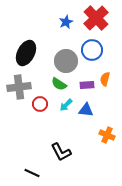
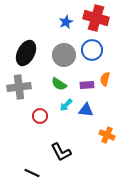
red cross: rotated 30 degrees counterclockwise
gray circle: moved 2 px left, 6 px up
red circle: moved 12 px down
